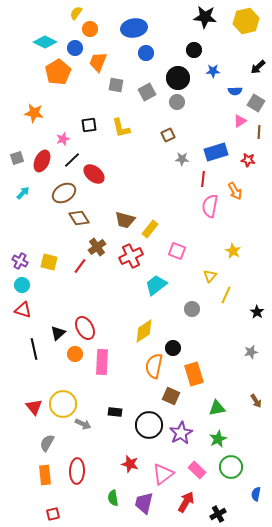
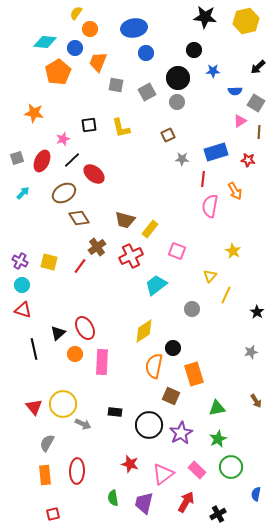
cyan diamond at (45, 42): rotated 20 degrees counterclockwise
